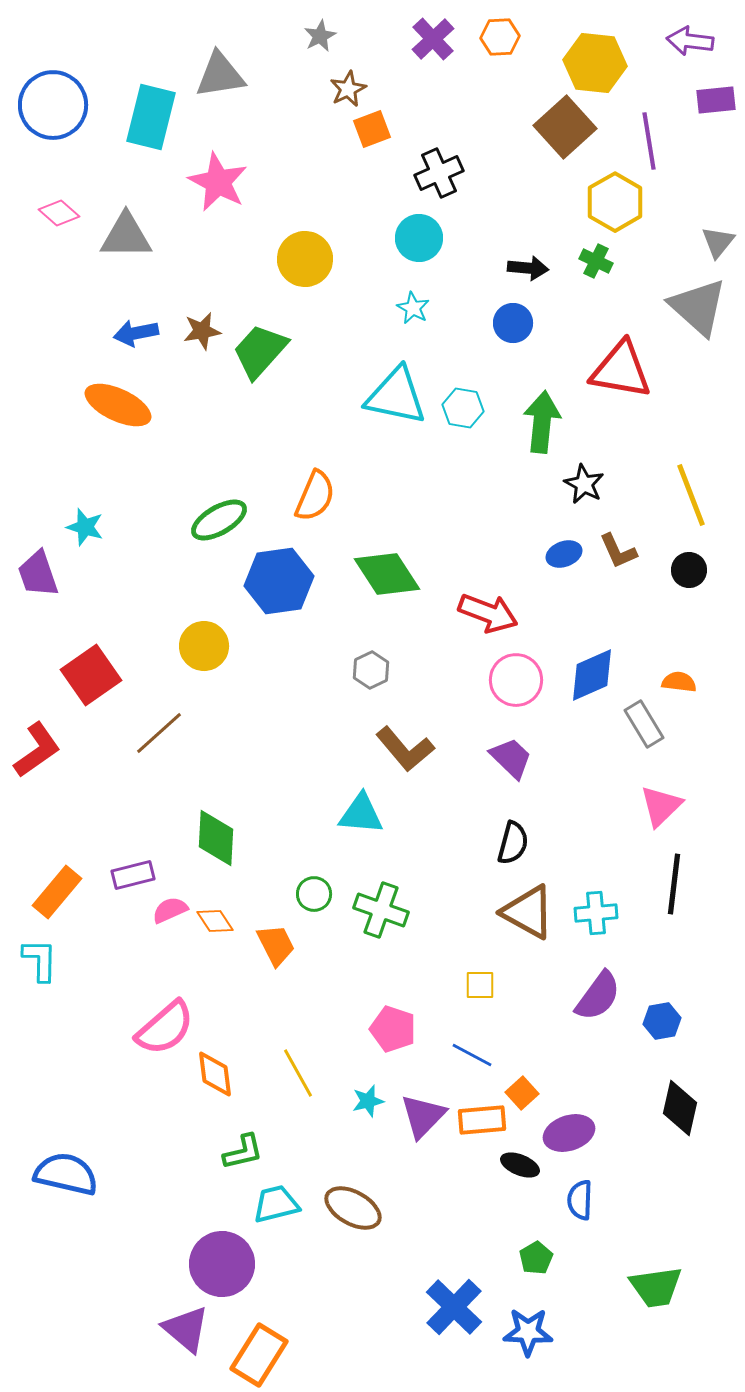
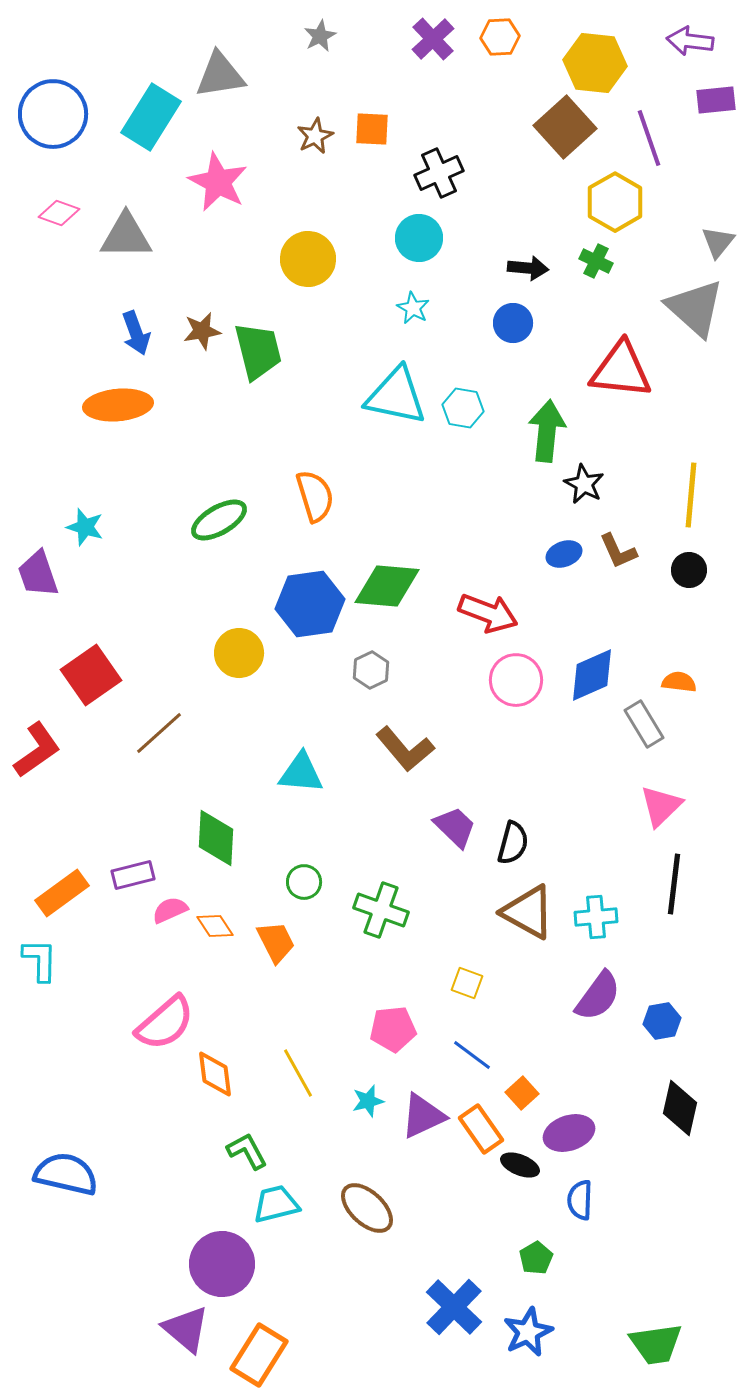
brown star at (348, 89): moved 33 px left, 47 px down
blue circle at (53, 105): moved 9 px down
cyan rectangle at (151, 117): rotated 18 degrees clockwise
orange square at (372, 129): rotated 24 degrees clockwise
purple line at (649, 141): moved 3 px up; rotated 10 degrees counterclockwise
pink diamond at (59, 213): rotated 21 degrees counterclockwise
yellow circle at (305, 259): moved 3 px right
gray triangle at (698, 307): moved 3 px left, 1 px down
blue arrow at (136, 333): rotated 99 degrees counterclockwise
green trapezoid at (260, 351): moved 2 px left; rotated 124 degrees clockwise
red triangle at (621, 370): rotated 4 degrees counterclockwise
orange ellipse at (118, 405): rotated 30 degrees counterclockwise
green arrow at (542, 422): moved 5 px right, 9 px down
yellow line at (691, 495): rotated 26 degrees clockwise
orange semicircle at (315, 496): rotated 40 degrees counterclockwise
green diamond at (387, 574): moved 12 px down; rotated 52 degrees counterclockwise
blue hexagon at (279, 581): moved 31 px right, 23 px down
yellow circle at (204, 646): moved 35 px right, 7 px down
purple trapezoid at (511, 758): moved 56 px left, 69 px down
cyan triangle at (361, 814): moved 60 px left, 41 px up
orange rectangle at (57, 892): moved 5 px right, 1 px down; rotated 14 degrees clockwise
green circle at (314, 894): moved 10 px left, 12 px up
cyan cross at (596, 913): moved 4 px down
orange diamond at (215, 921): moved 5 px down
orange trapezoid at (276, 945): moved 3 px up
yellow square at (480, 985): moved 13 px left, 2 px up; rotated 20 degrees clockwise
pink semicircle at (165, 1028): moved 5 px up
pink pentagon at (393, 1029): rotated 24 degrees counterclockwise
blue line at (472, 1055): rotated 9 degrees clockwise
purple triangle at (423, 1116): rotated 21 degrees clockwise
orange rectangle at (482, 1120): moved 1 px left, 9 px down; rotated 60 degrees clockwise
green L-shape at (243, 1152): moved 4 px right, 1 px up; rotated 105 degrees counterclockwise
brown ellipse at (353, 1208): moved 14 px right; rotated 14 degrees clockwise
green trapezoid at (656, 1287): moved 57 px down
blue star at (528, 1332): rotated 27 degrees counterclockwise
